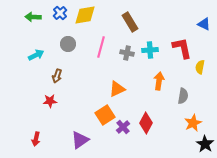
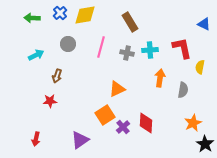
green arrow: moved 1 px left, 1 px down
orange arrow: moved 1 px right, 3 px up
gray semicircle: moved 6 px up
red diamond: rotated 25 degrees counterclockwise
